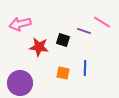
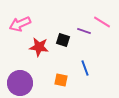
pink arrow: rotated 10 degrees counterclockwise
blue line: rotated 21 degrees counterclockwise
orange square: moved 2 px left, 7 px down
